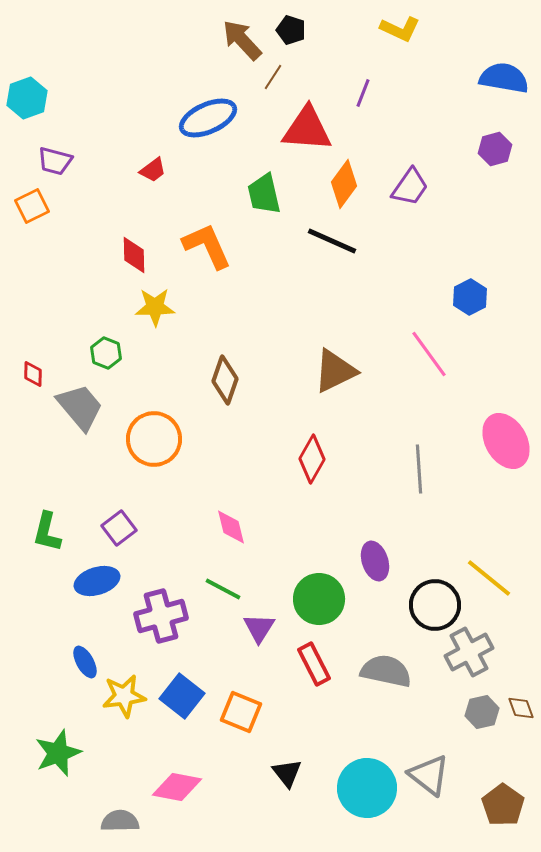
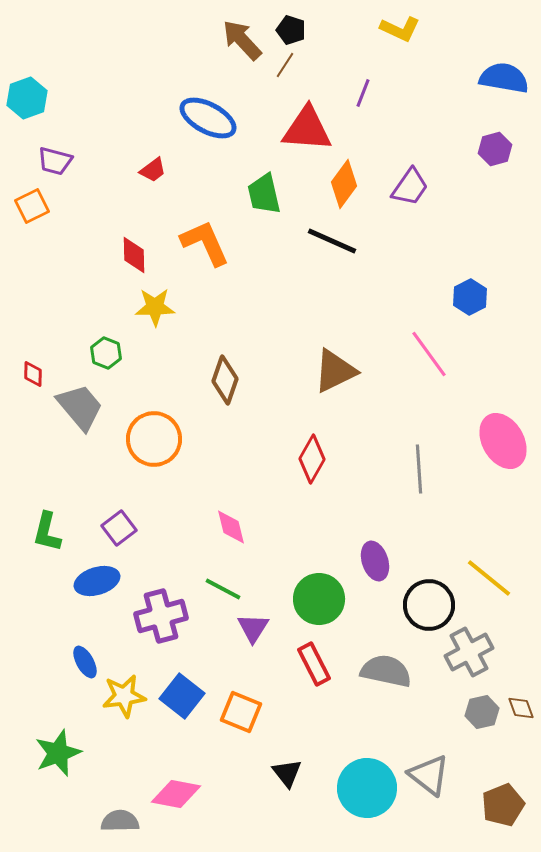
brown line at (273, 77): moved 12 px right, 12 px up
blue ellipse at (208, 118): rotated 52 degrees clockwise
orange L-shape at (207, 246): moved 2 px left, 3 px up
pink ellipse at (506, 441): moved 3 px left
black circle at (435, 605): moved 6 px left
purple triangle at (259, 628): moved 6 px left
pink diamond at (177, 787): moved 1 px left, 7 px down
brown pentagon at (503, 805): rotated 15 degrees clockwise
